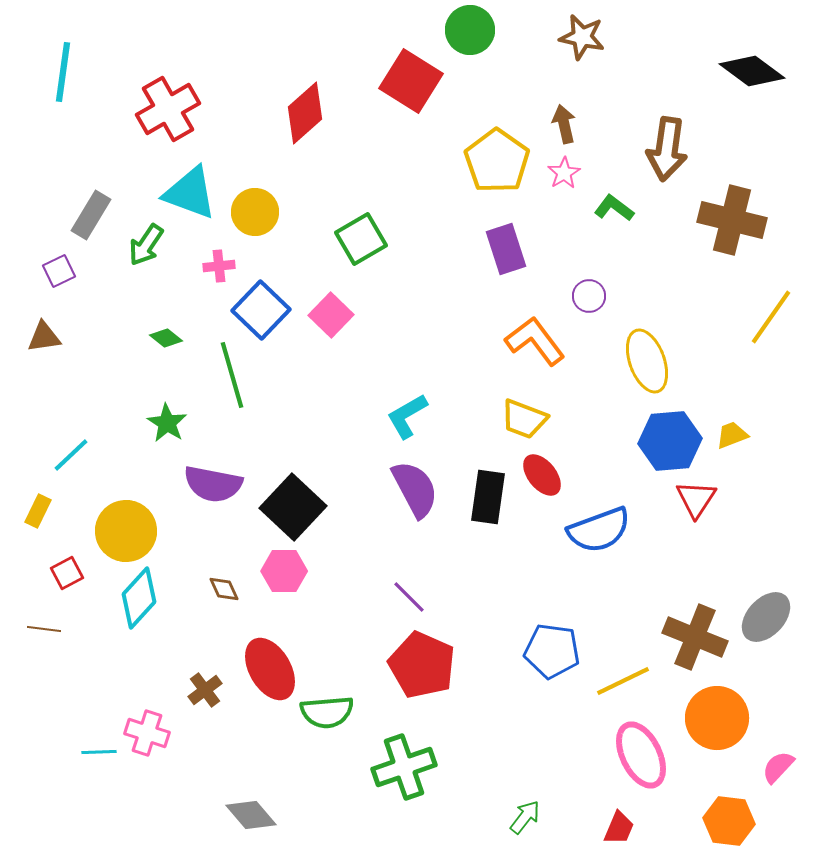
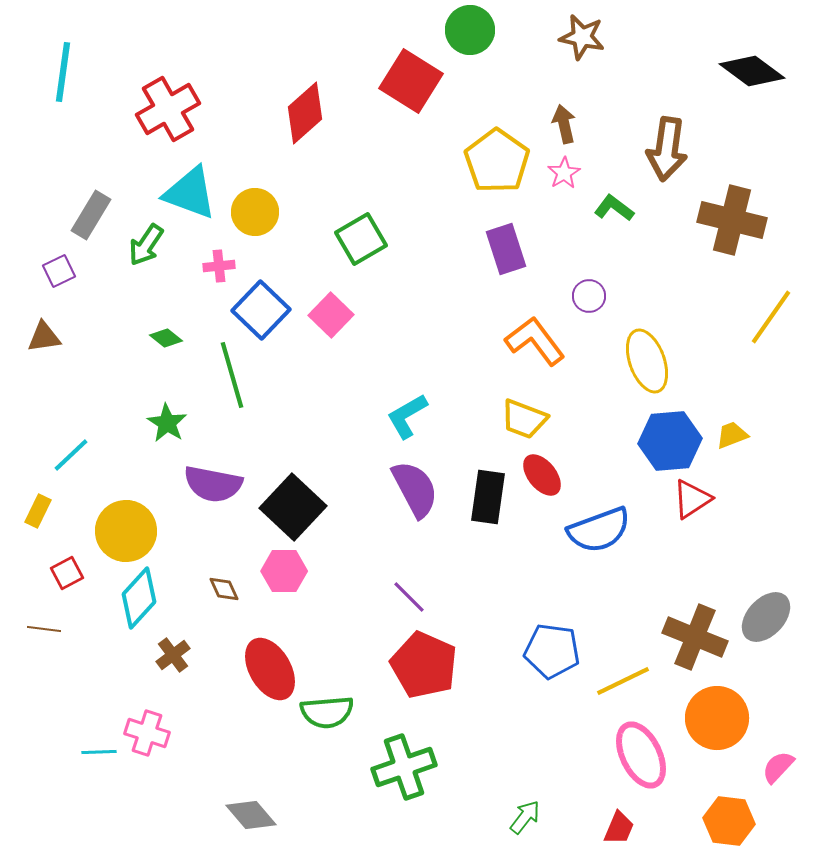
red triangle at (696, 499): moved 4 px left; rotated 24 degrees clockwise
red pentagon at (422, 665): moved 2 px right
brown cross at (205, 690): moved 32 px left, 35 px up
